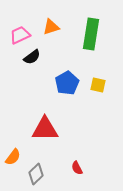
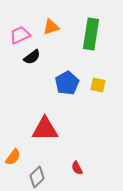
gray diamond: moved 1 px right, 3 px down
